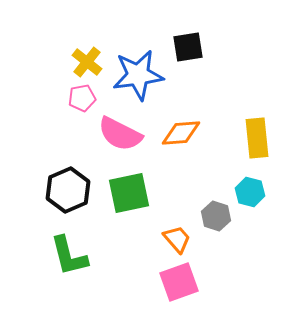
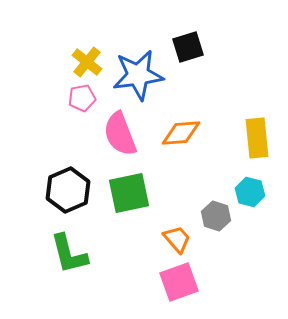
black square: rotated 8 degrees counterclockwise
pink semicircle: rotated 42 degrees clockwise
green L-shape: moved 2 px up
